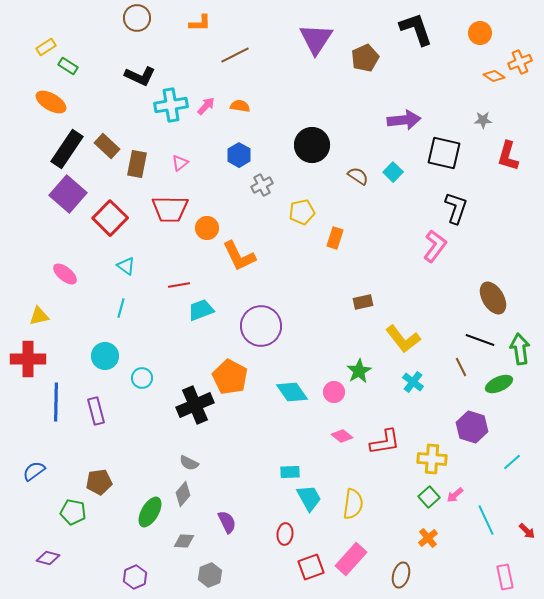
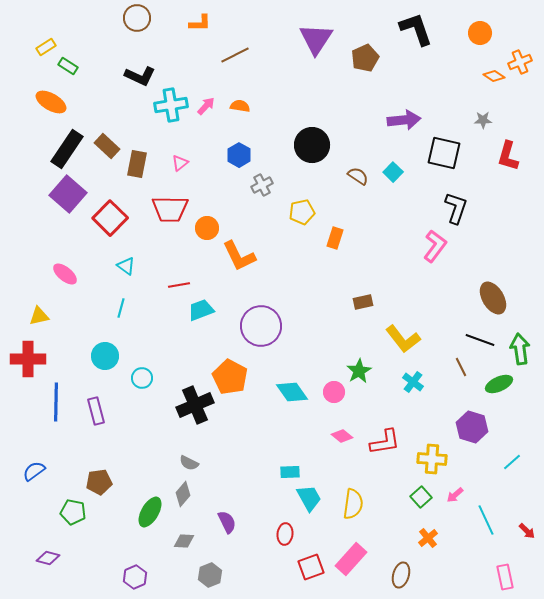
green square at (429, 497): moved 8 px left
